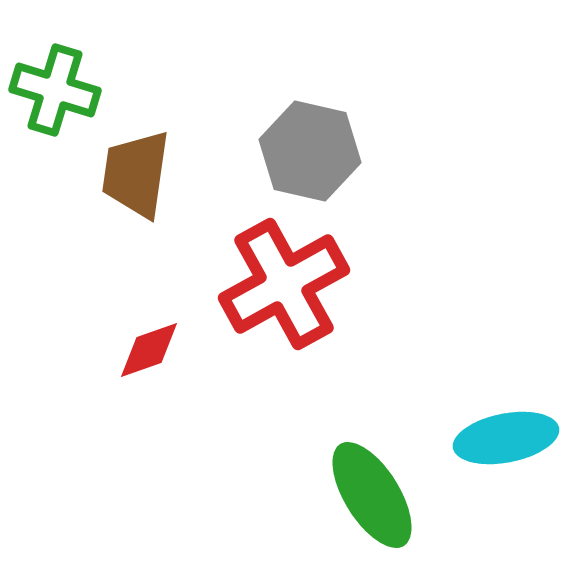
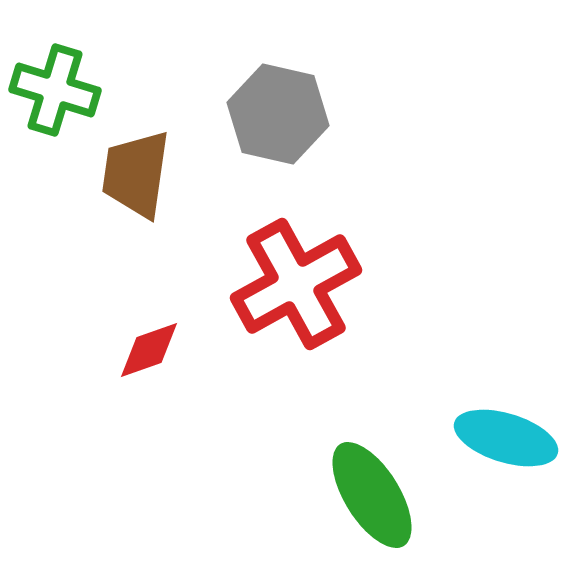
gray hexagon: moved 32 px left, 37 px up
red cross: moved 12 px right
cyan ellipse: rotated 28 degrees clockwise
